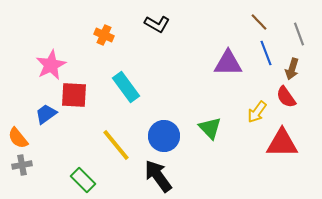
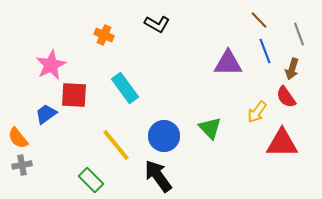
brown line: moved 2 px up
blue line: moved 1 px left, 2 px up
cyan rectangle: moved 1 px left, 1 px down
green rectangle: moved 8 px right
